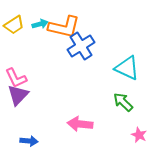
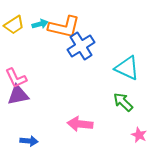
purple triangle: rotated 35 degrees clockwise
